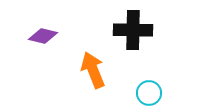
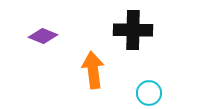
purple diamond: rotated 8 degrees clockwise
orange arrow: rotated 15 degrees clockwise
